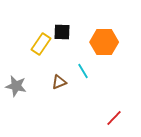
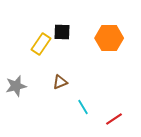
orange hexagon: moved 5 px right, 4 px up
cyan line: moved 36 px down
brown triangle: moved 1 px right
gray star: rotated 25 degrees counterclockwise
red line: moved 1 px down; rotated 12 degrees clockwise
